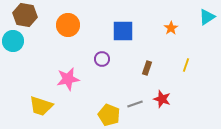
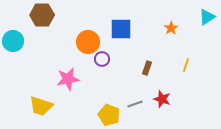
brown hexagon: moved 17 px right; rotated 10 degrees counterclockwise
orange circle: moved 20 px right, 17 px down
blue square: moved 2 px left, 2 px up
